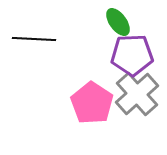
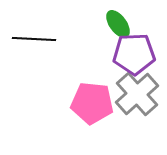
green ellipse: moved 2 px down
purple pentagon: moved 2 px right, 1 px up
pink pentagon: rotated 27 degrees counterclockwise
